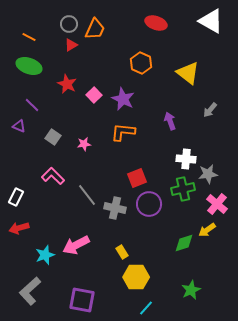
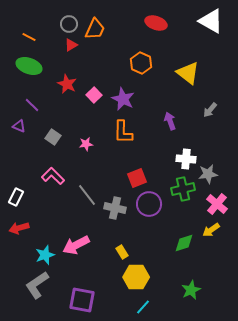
orange L-shape: rotated 95 degrees counterclockwise
pink star: moved 2 px right
yellow arrow: moved 4 px right
gray L-shape: moved 7 px right, 6 px up; rotated 8 degrees clockwise
cyan line: moved 3 px left, 1 px up
